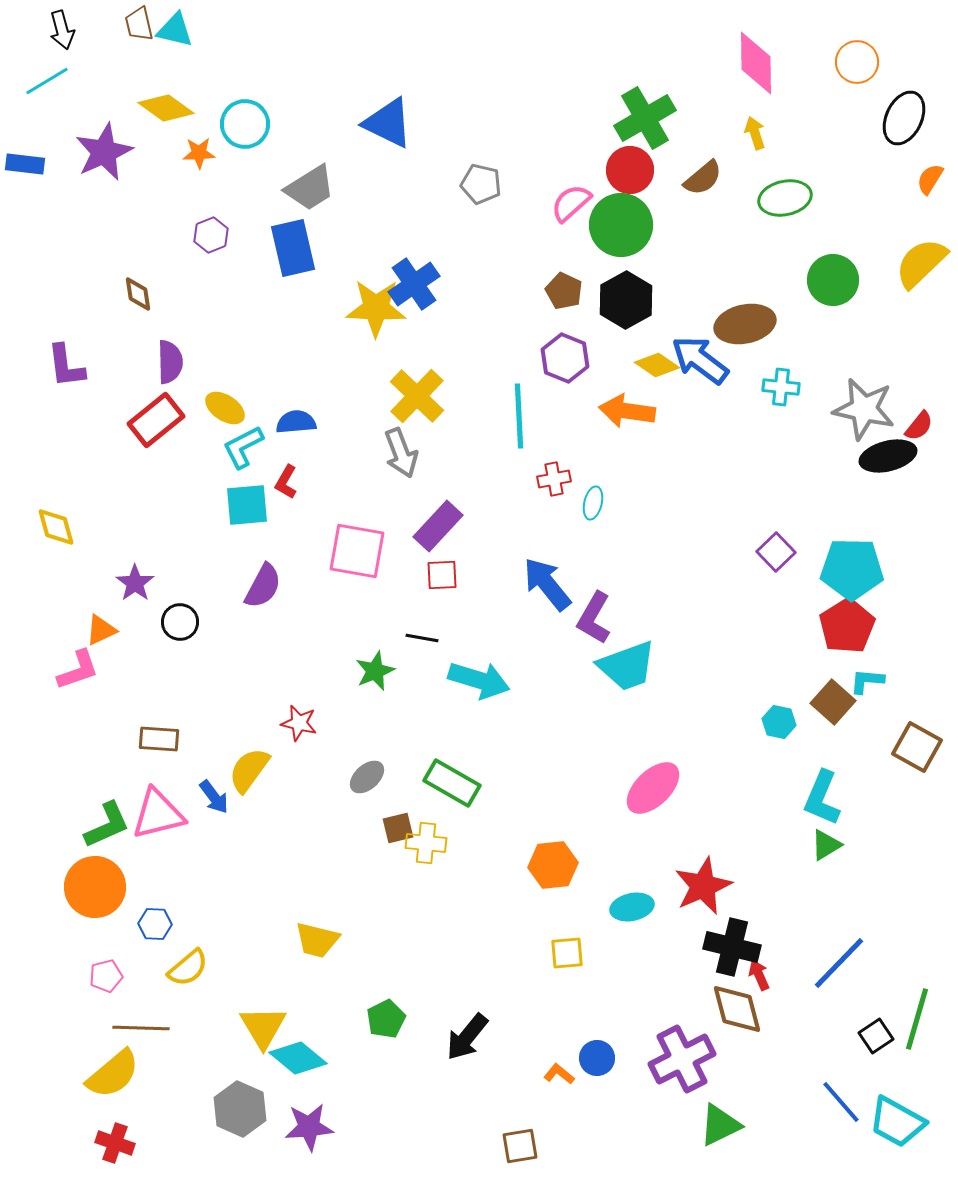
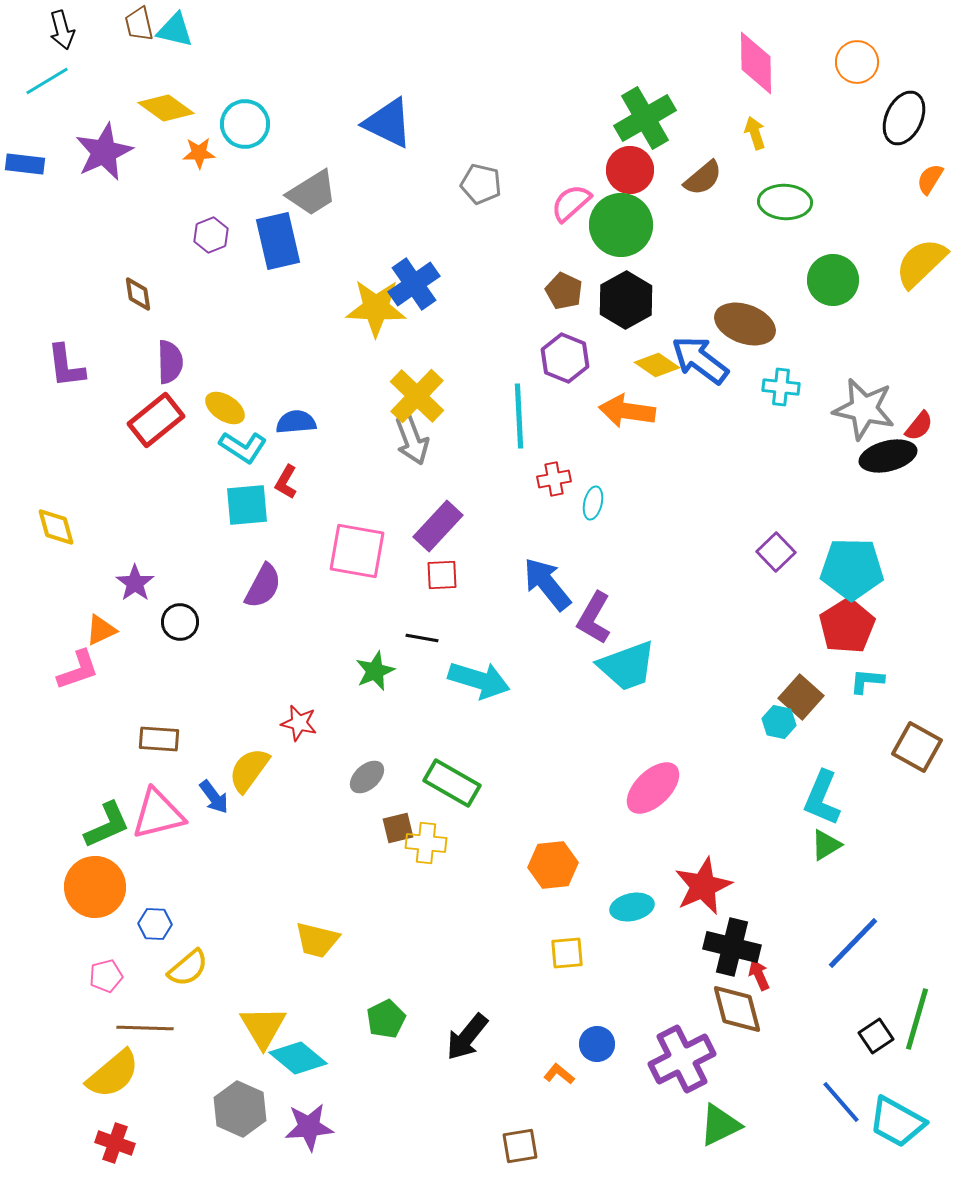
gray trapezoid at (310, 188): moved 2 px right, 5 px down
green ellipse at (785, 198): moved 4 px down; rotated 15 degrees clockwise
blue rectangle at (293, 248): moved 15 px left, 7 px up
brown ellipse at (745, 324): rotated 32 degrees clockwise
cyan L-shape at (243, 447): rotated 120 degrees counterclockwise
gray arrow at (401, 453): moved 11 px right, 13 px up
brown square at (833, 702): moved 32 px left, 5 px up
blue line at (839, 963): moved 14 px right, 20 px up
brown line at (141, 1028): moved 4 px right
blue circle at (597, 1058): moved 14 px up
